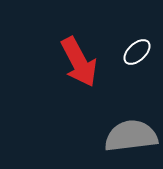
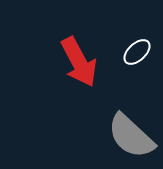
gray semicircle: rotated 130 degrees counterclockwise
